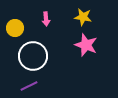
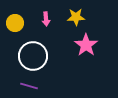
yellow star: moved 7 px left; rotated 12 degrees counterclockwise
yellow circle: moved 5 px up
pink star: rotated 15 degrees clockwise
purple line: rotated 42 degrees clockwise
